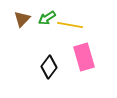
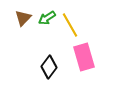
brown triangle: moved 1 px right, 1 px up
yellow line: rotated 50 degrees clockwise
